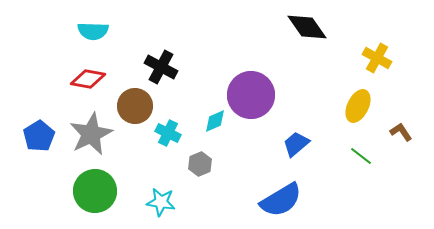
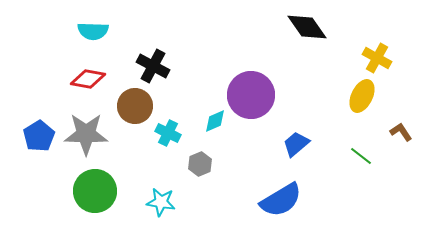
black cross: moved 8 px left, 1 px up
yellow ellipse: moved 4 px right, 10 px up
gray star: moved 5 px left; rotated 27 degrees clockwise
